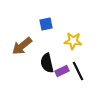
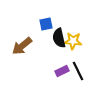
black semicircle: moved 12 px right, 25 px up
